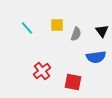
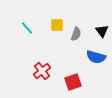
blue semicircle: rotated 24 degrees clockwise
red square: rotated 30 degrees counterclockwise
